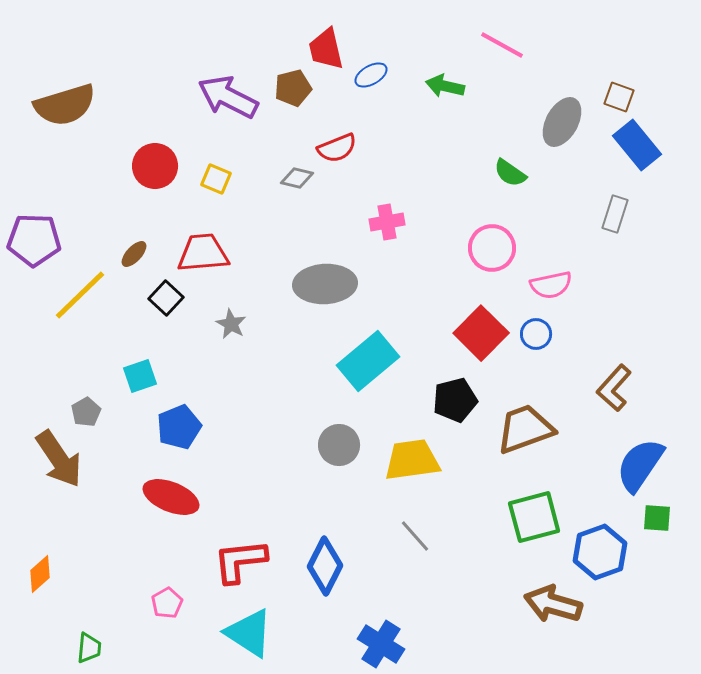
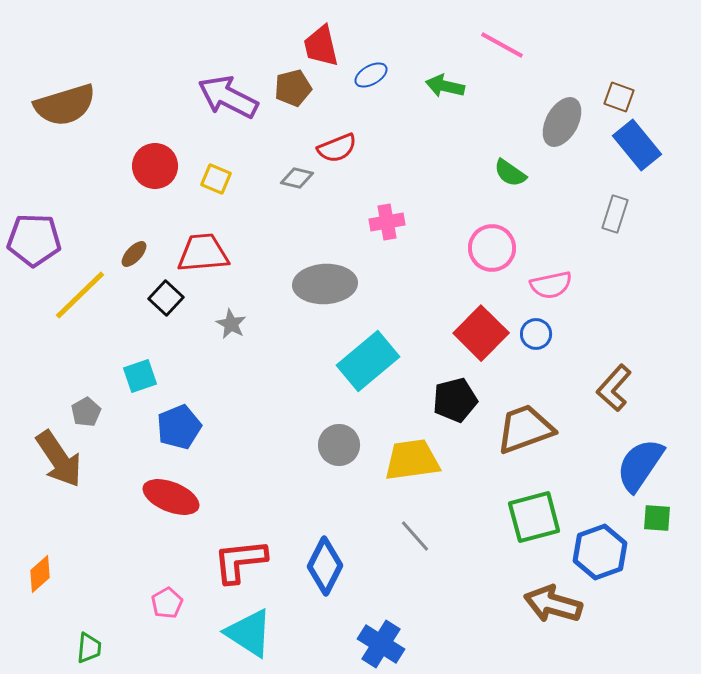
red trapezoid at (326, 49): moved 5 px left, 3 px up
